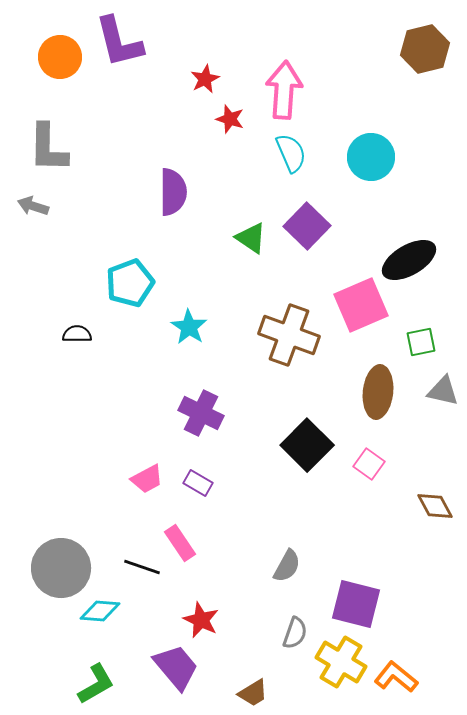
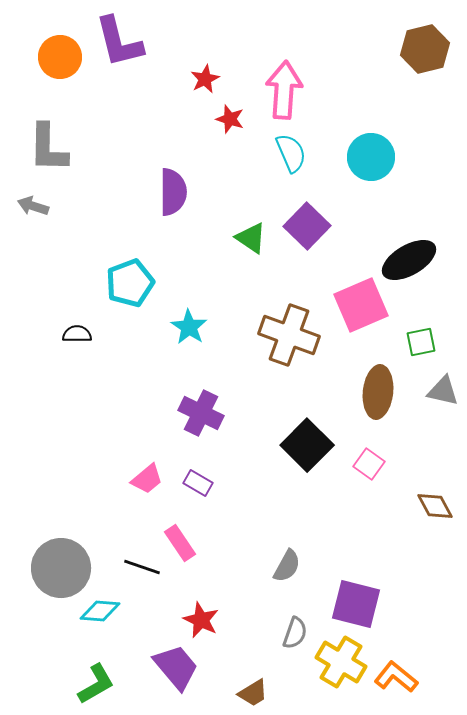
pink trapezoid at (147, 479): rotated 12 degrees counterclockwise
